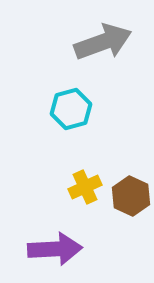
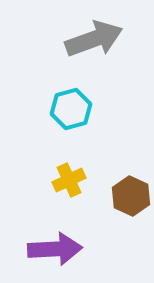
gray arrow: moved 9 px left, 3 px up
yellow cross: moved 16 px left, 7 px up
